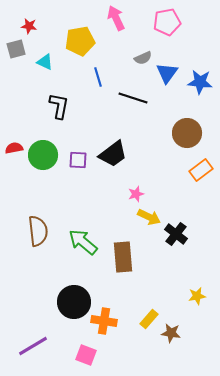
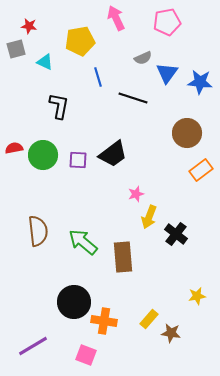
yellow arrow: rotated 85 degrees clockwise
